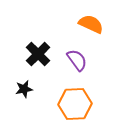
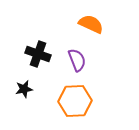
black cross: rotated 25 degrees counterclockwise
purple semicircle: rotated 15 degrees clockwise
orange hexagon: moved 3 px up
